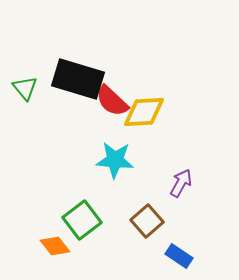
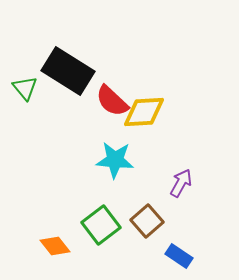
black rectangle: moved 10 px left, 8 px up; rotated 15 degrees clockwise
green square: moved 19 px right, 5 px down
